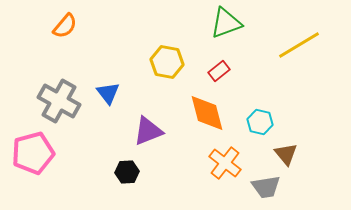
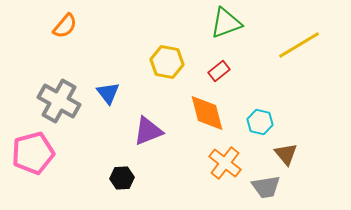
black hexagon: moved 5 px left, 6 px down
